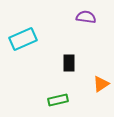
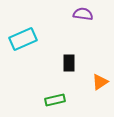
purple semicircle: moved 3 px left, 3 px up
orange triangle: moved 1 px left, 2 px up
green rectangle: moved 3 px left
